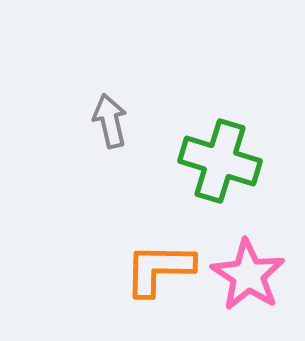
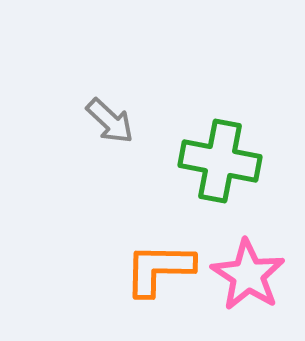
gray arrow: rotated 146 degrees clockwise
green cross: rotated 6 degrees counterclockwise
